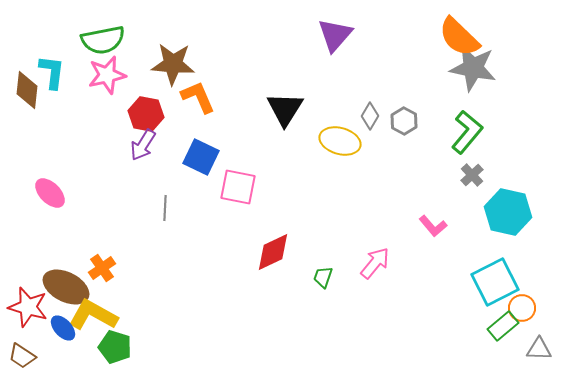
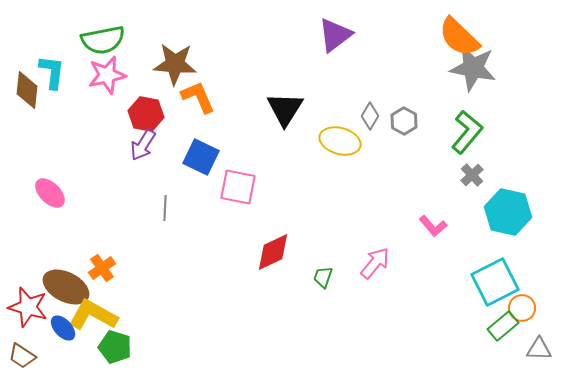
purple triangle: rotated 12 degrees clockwise
brown star: moved 2 px right
